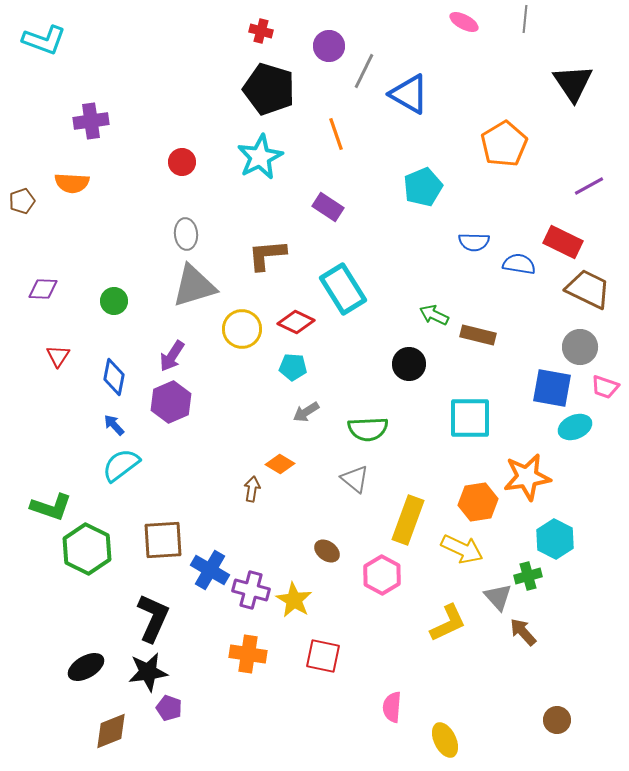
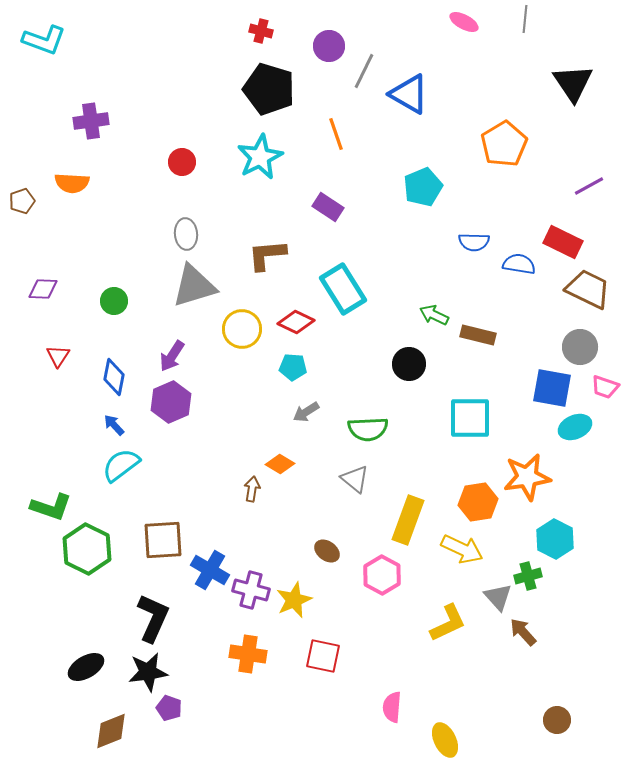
yellow star at (294, 600): rotated 18 degrees clockwise
